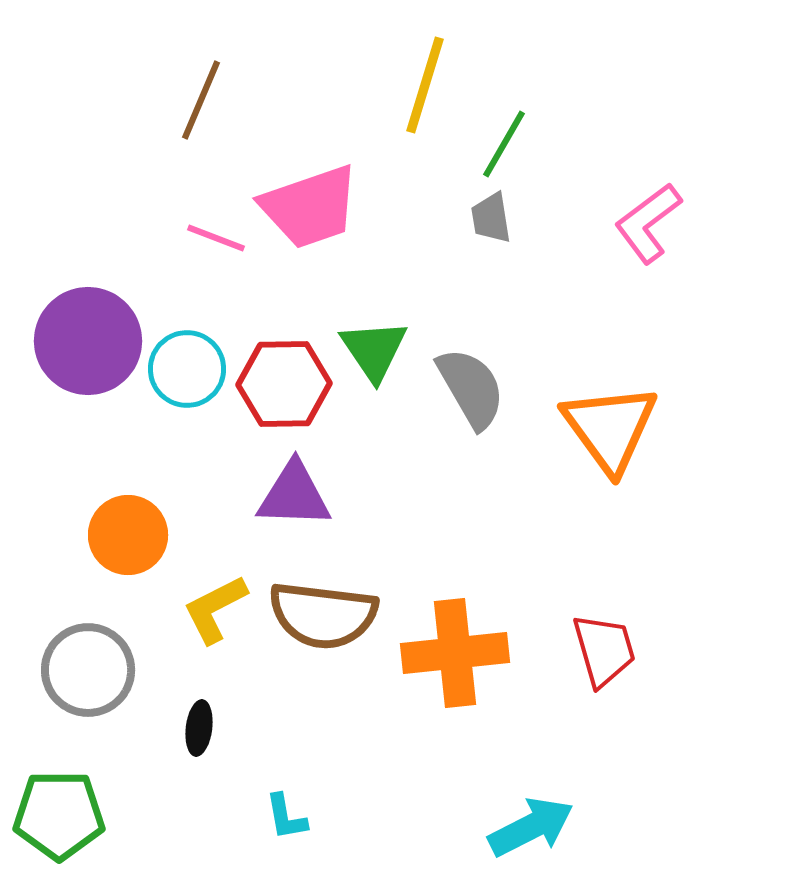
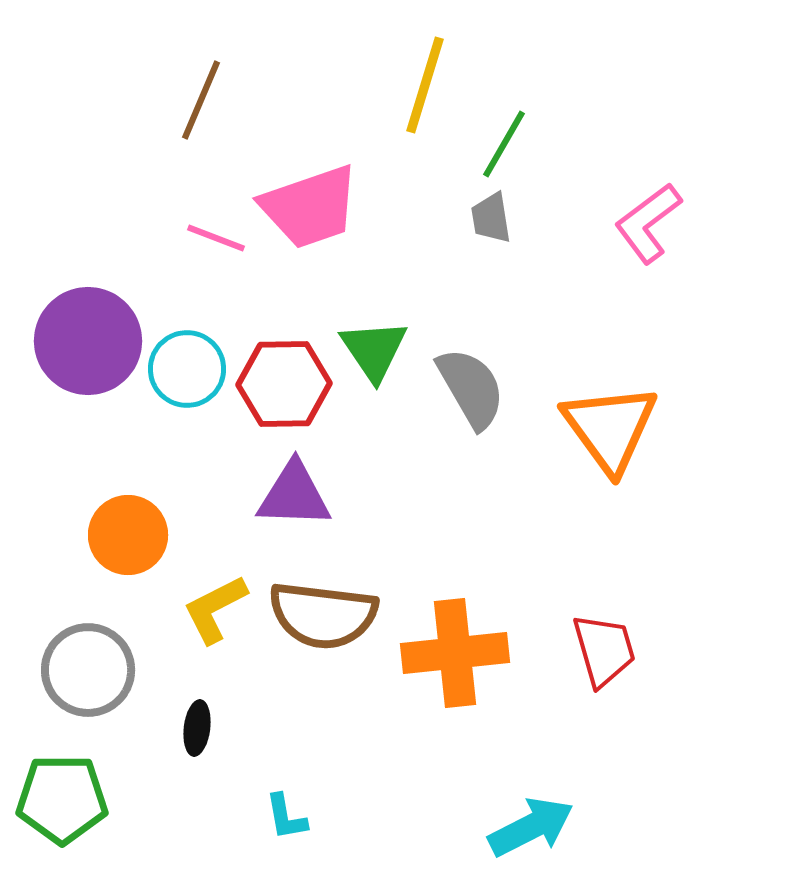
black ellipse: moved 2 px left
green pentagon: moved 3 px right, 16 px up
